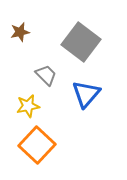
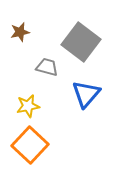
gray trapezoid: moved 1 px right, 8 px up; rotated 30 degrees counterclockwise
orange square: moved 7 px left
